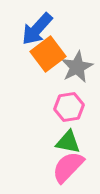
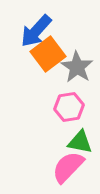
blue arrow: moved 1 px left, 2 px down
gray star: rotated 12 degrees counterclockwise
green triangle: moved 12 px right
